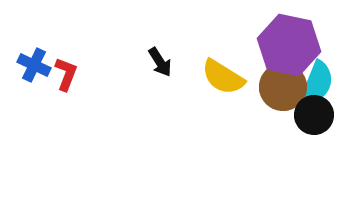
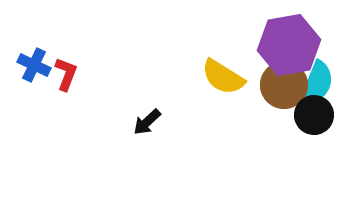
purple hexagon: rotated 22 degrees counterclockwise
black arrow: moved 13 px left, 60 px down; rotated 80 degrees clockwise
brown circle: moved 1 px right, 2 px up
